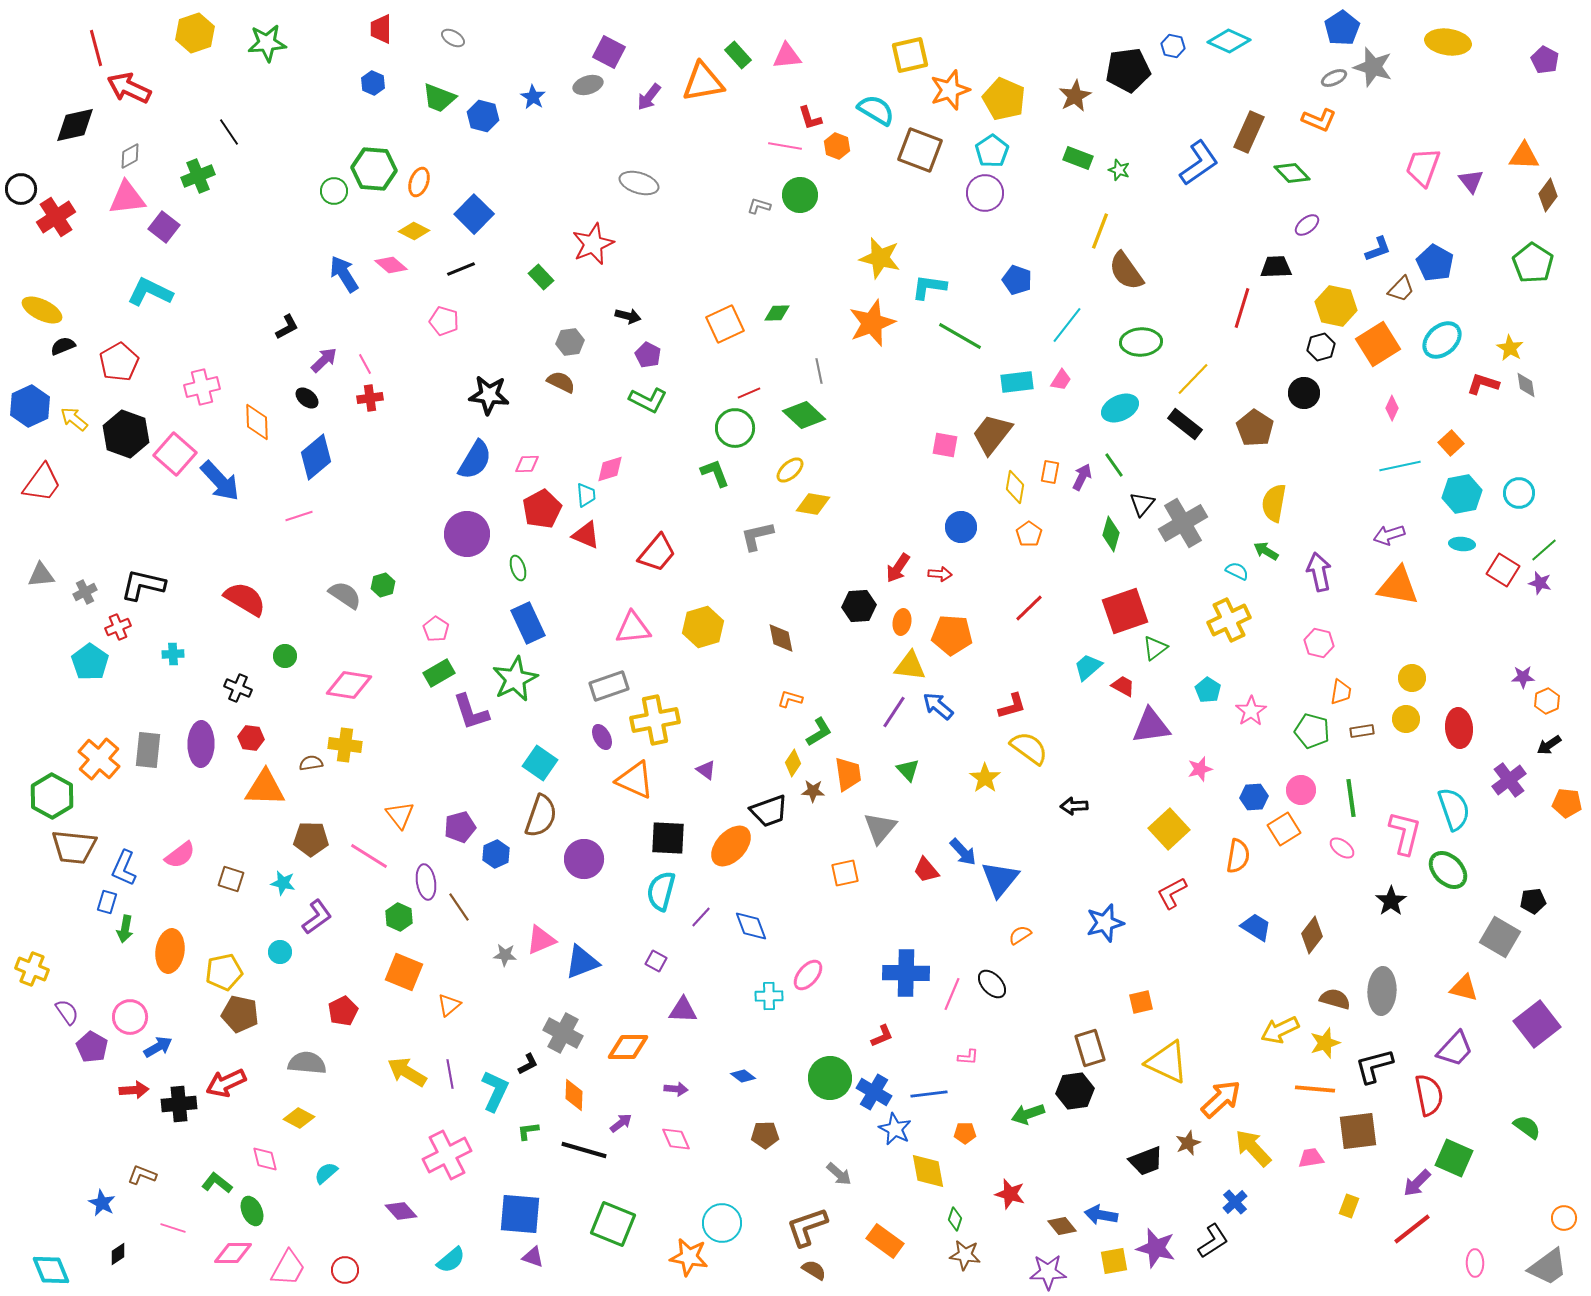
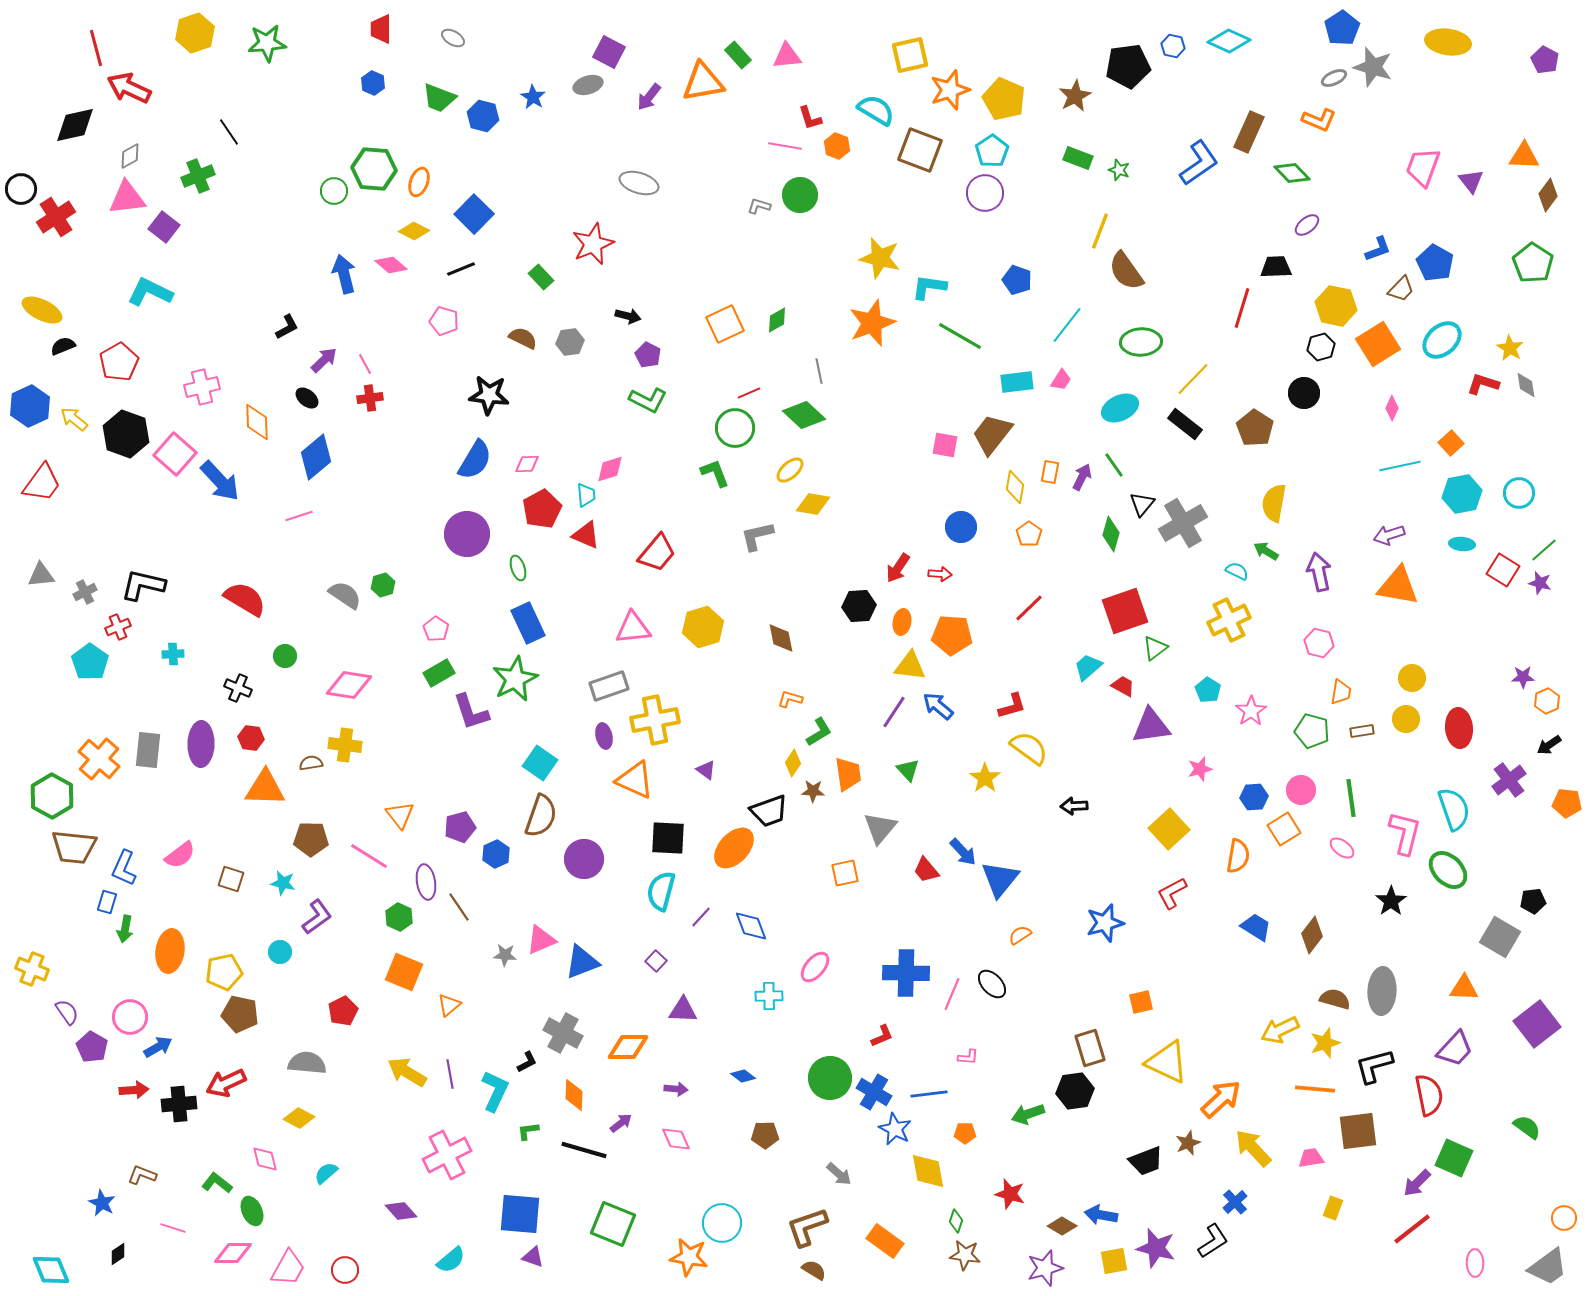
black pentagon at (1128, 70): moved 4 px up
blue arrow at (344, 274): rotated 18 degrees clockwise
green diamond at (777, 313): moved 7 px down; rotated 28 degrees counterclockwise
brown semicircle at (561, 382): moved 38 px left, 44 px up
purple ellipse at (602, 737): moved 2 px right, 1 px up; rotated 15 degrees clockwise
orange ellipse at (731, 846): moved 3 px right, 2 px down
purple square at (656, 961): rotated 15 degrees clockwise
pink ellipse at (808, 975): moved 7 px right, 8 px up
orange triangle at (1464, 988): rotated 12 degrees counterclockwise
black L-shape at (528, 1064): moved 1 px left, 2 px up
yellow rectangle at (1349, 1206): moved 16 px left, 2 px down
green diamond at (955, 1219): moved 1 px right, 2 px down
brown diamond at (1062, 1226): rotated 20 degrees counterclockwise
purple star at (1048, 1272): moved 3 px left, 4 px up; rotated 15 degrees counterclockwise
